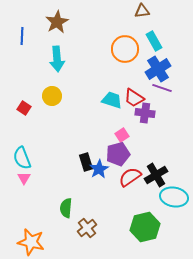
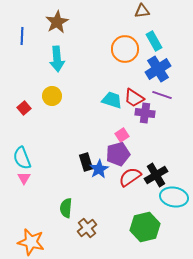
purple line: moved 7 px down
red square: rotated 16 degrees clockwise
